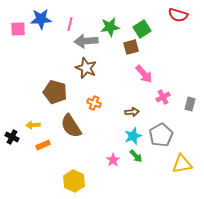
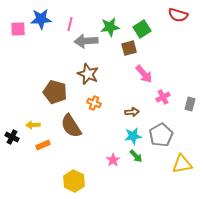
brown square: moved 2 px left, 1 px down
brown star: moved 2 px right, 6 px down
cyan star: rotated 12 degrees clockwise
